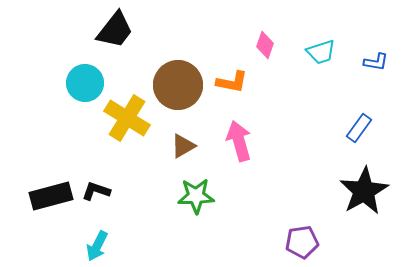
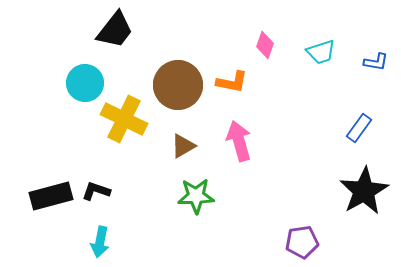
yellow cross: moved 3 px left, 1 px down; rotated 6 degrees counterclockwise
cyan arrow: moved 3 px right, 4 px up; rotated 16 degrees counterclockwise
